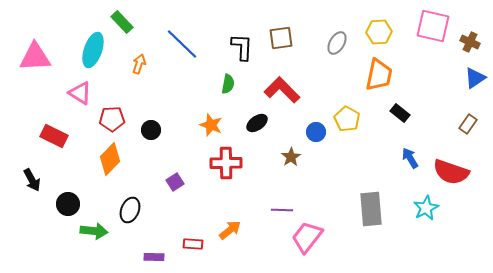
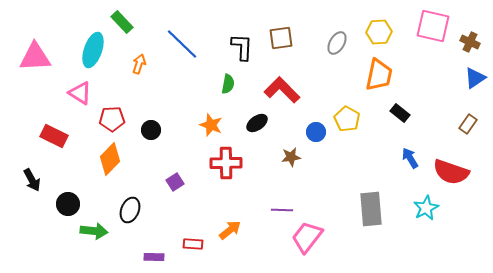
brown star at (291, 157): rotated 24 degrees clockwise
